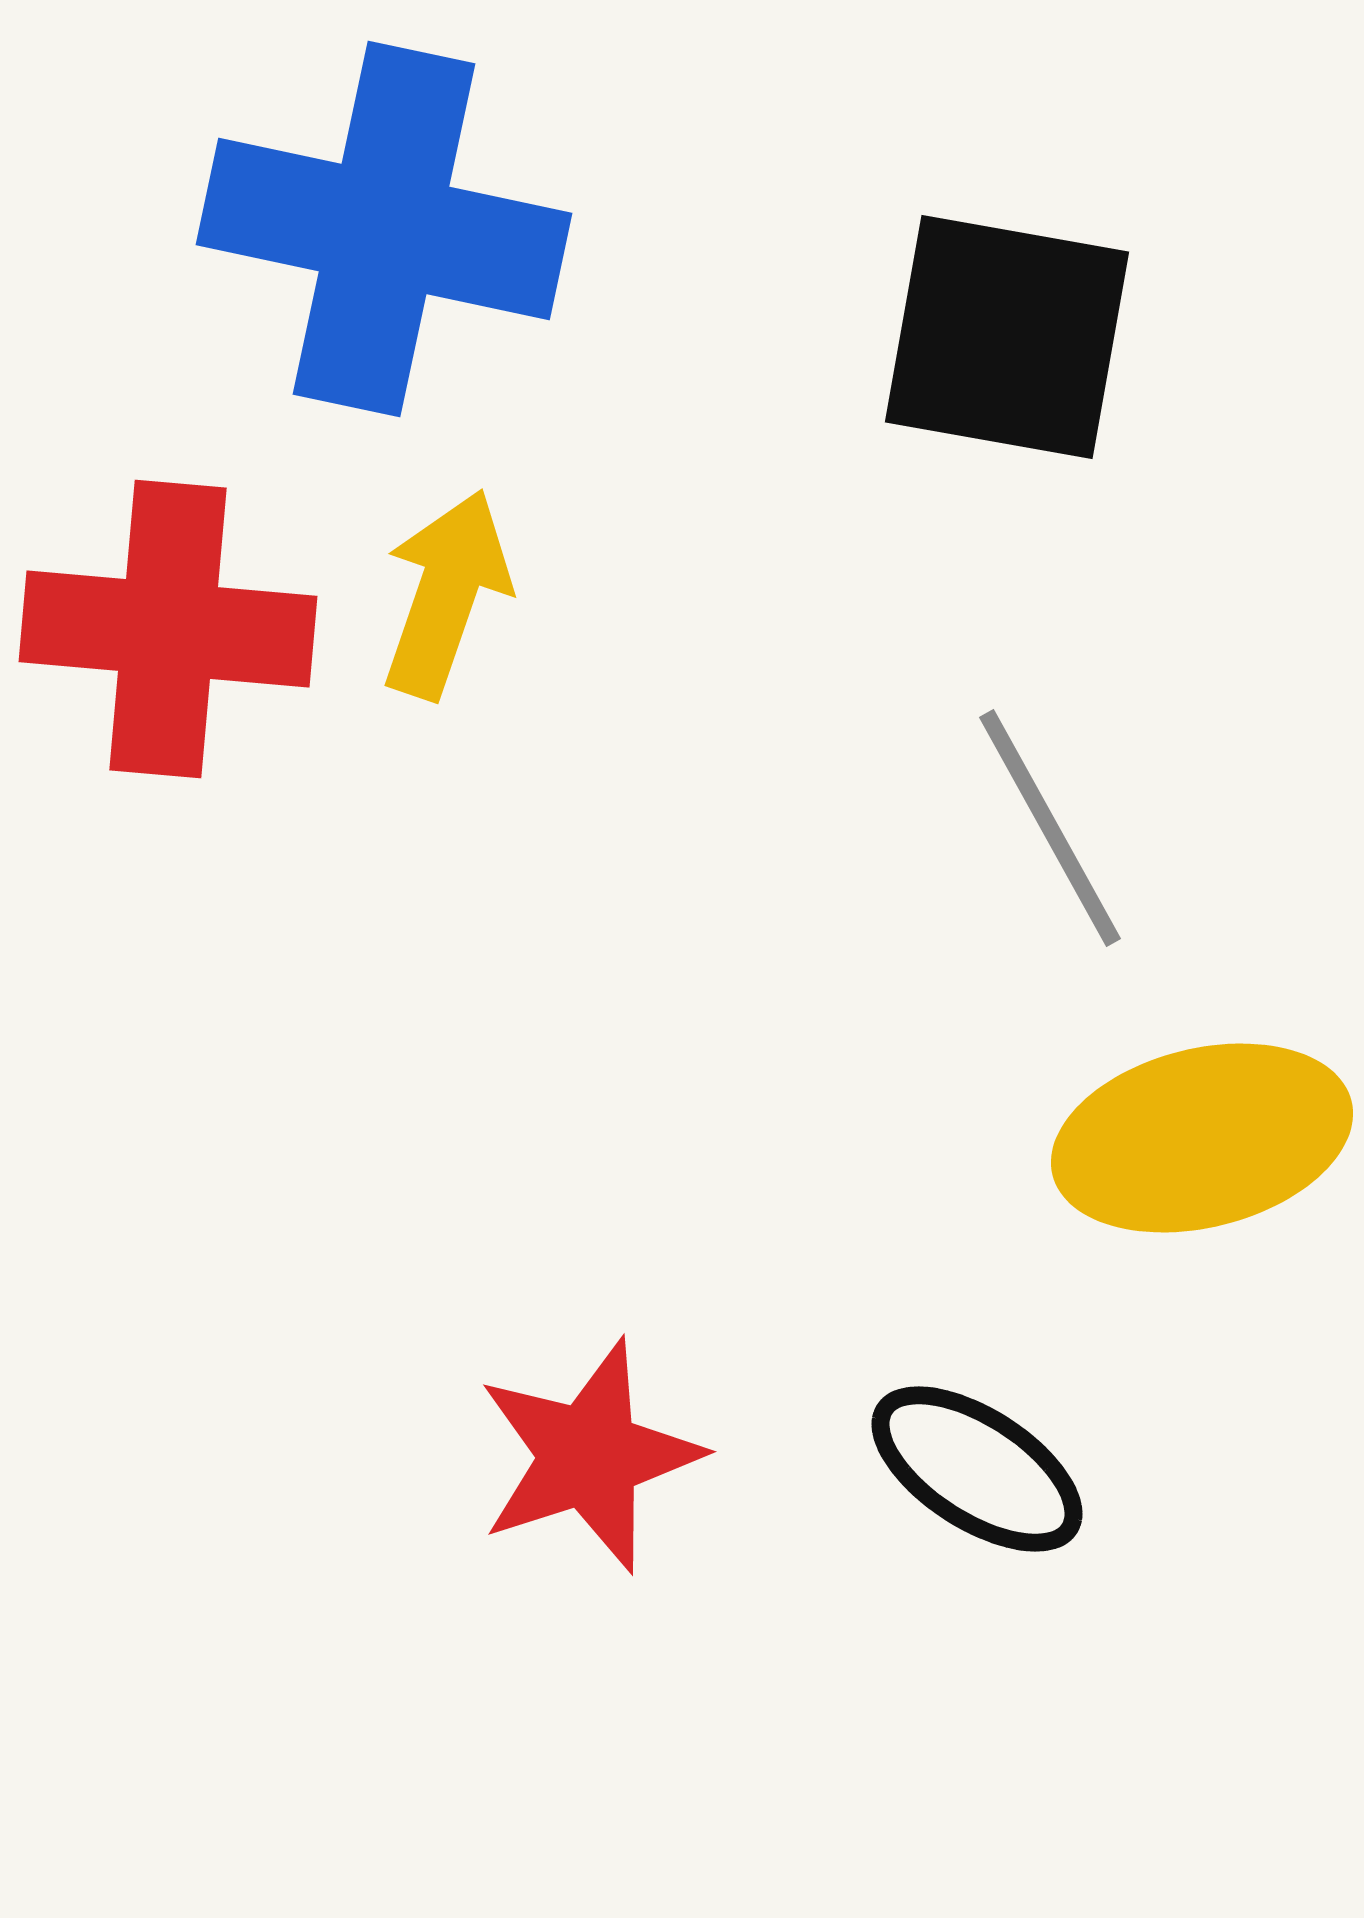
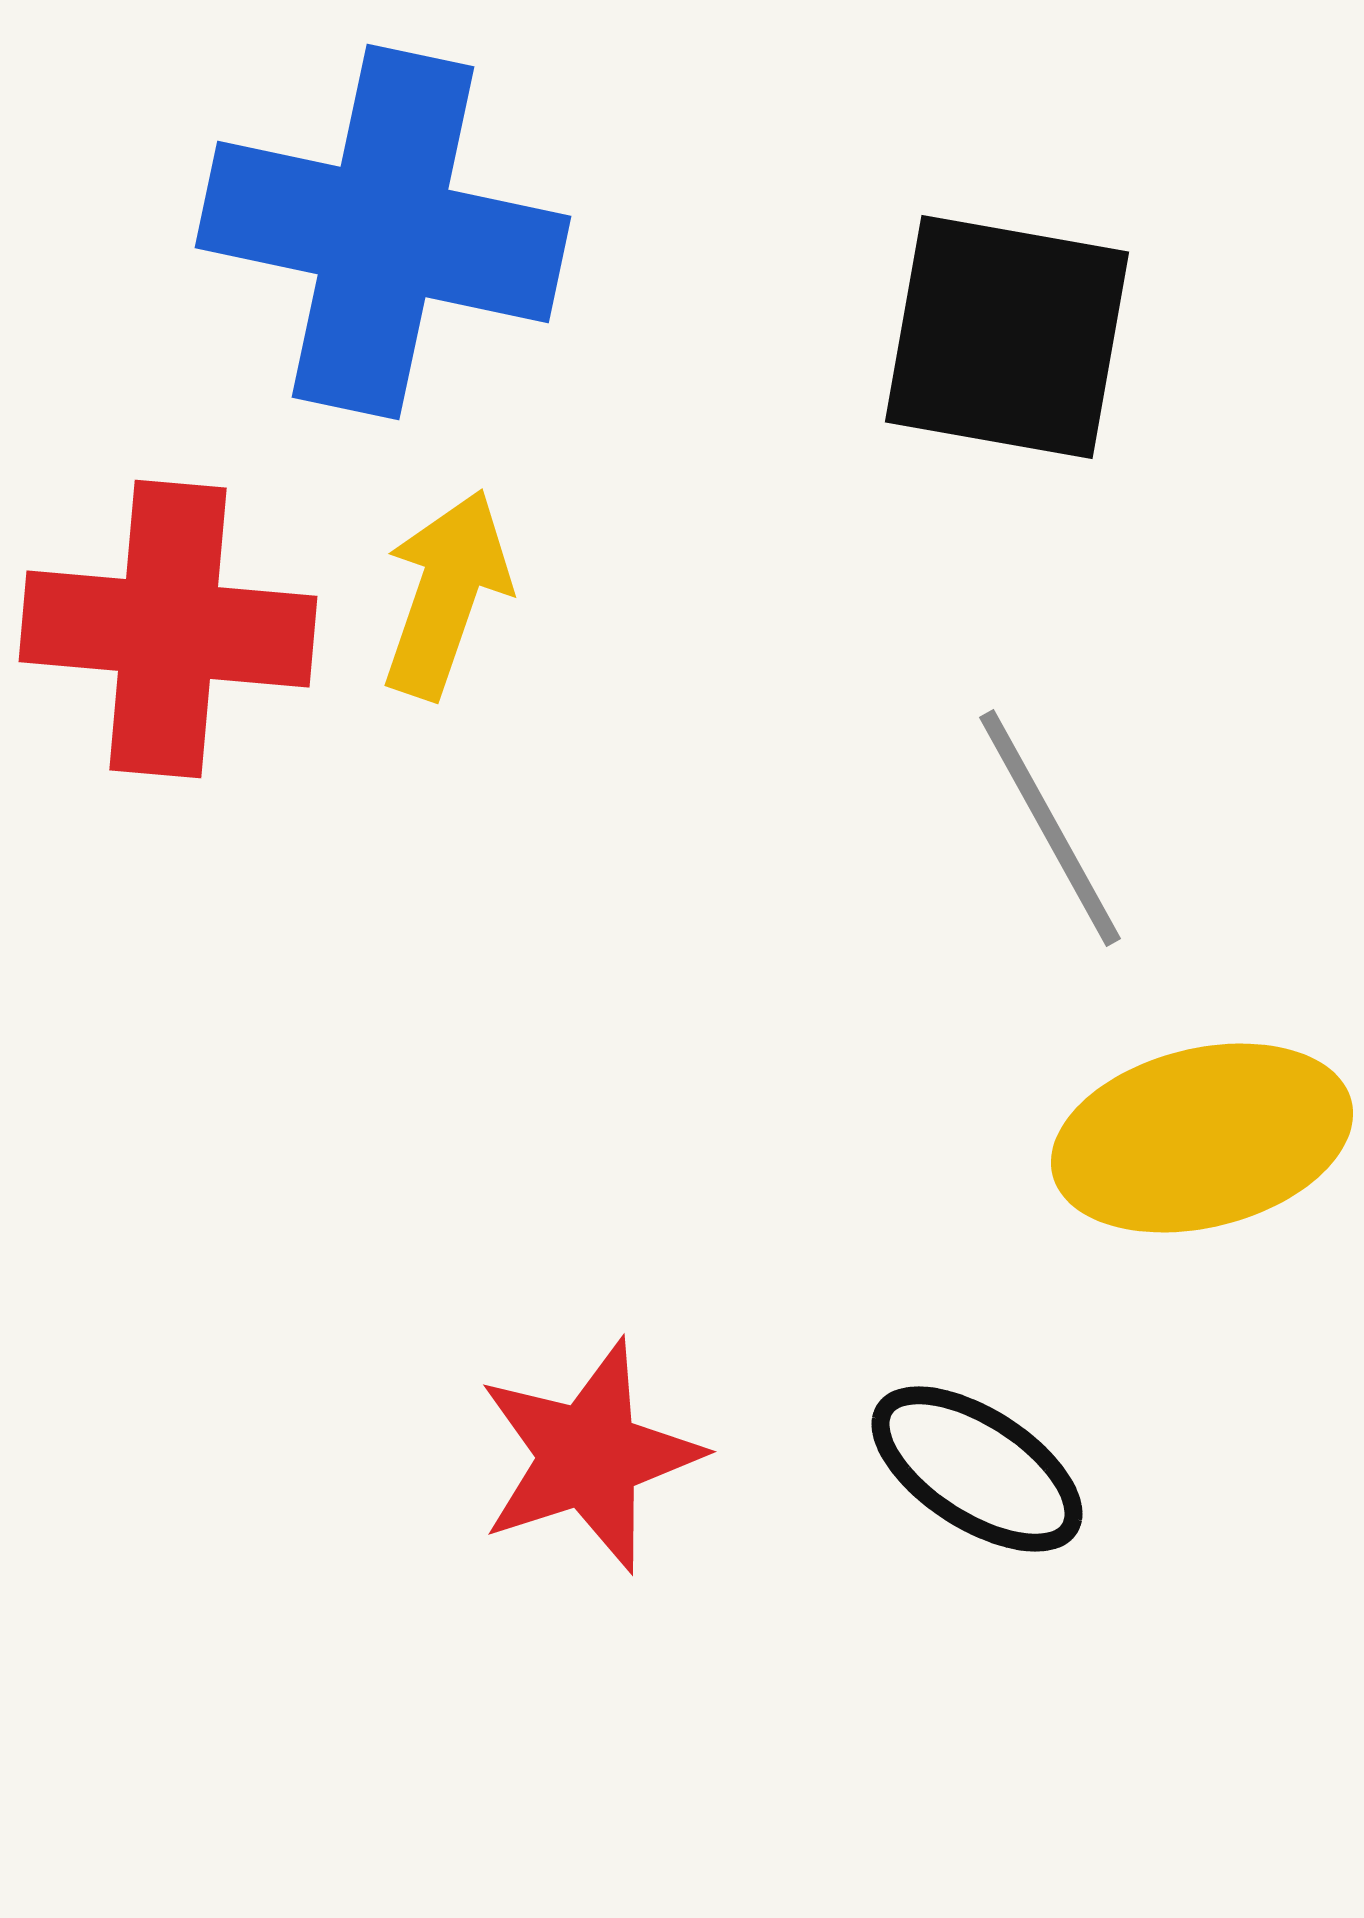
blue cross: moved 1 px left, 3 px down
